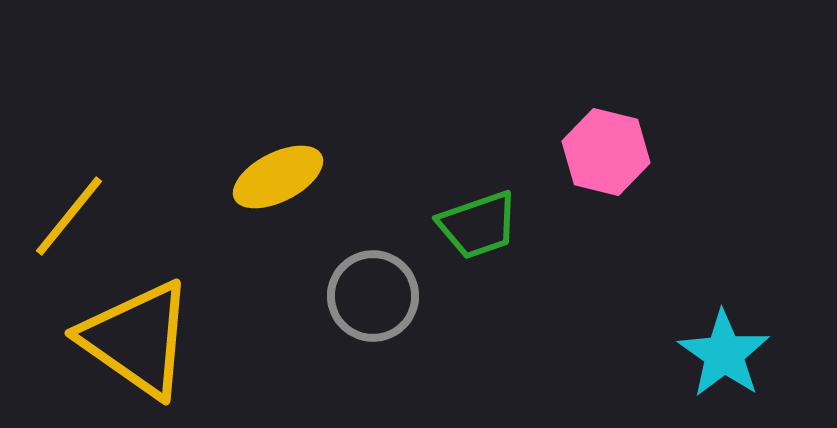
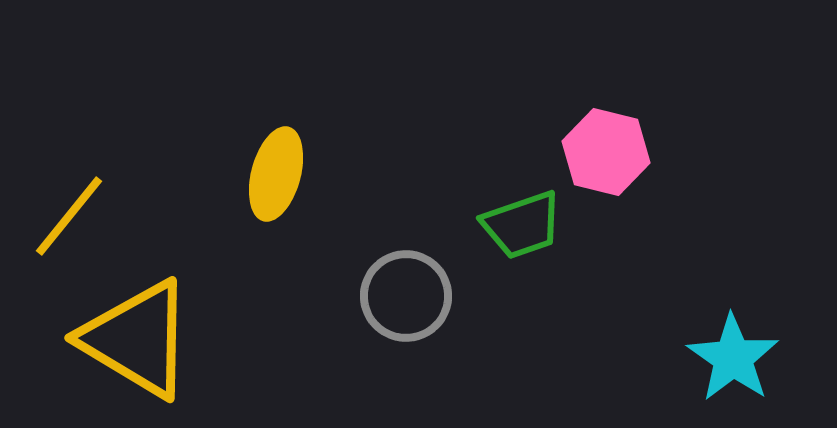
yellow ellipse: moved 2 px left, 3 px up; rotated 48 degrees counterclockwise
green trapezoid: moved 44 px right
gray circle: moved 33 px right
yellow triangle: rotated 4 degrees counterclockwise
cyan star: moved 9 px right, 4 px down
